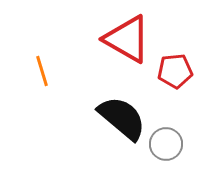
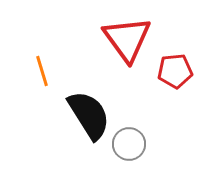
red triangle: rotated 24 degrees clockwise
black semicircle: moved 33 px left, 3 px up; rotated 18 degrees clockwise
gray circle: moved 37 px left
